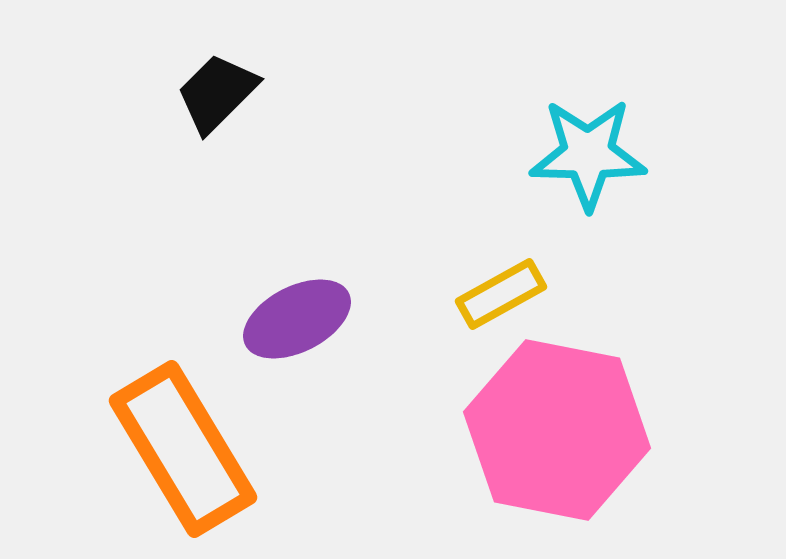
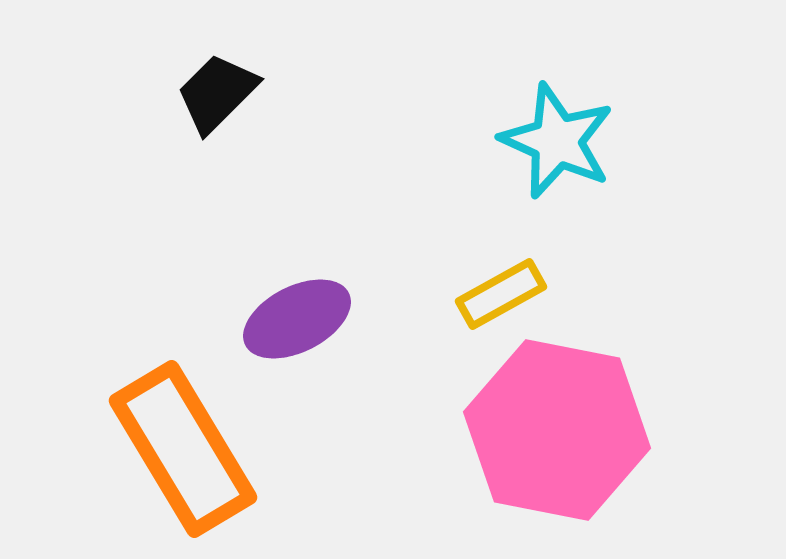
cyan star: moved 31 px left, 13 px up; rotated 23 degrees clockwise
